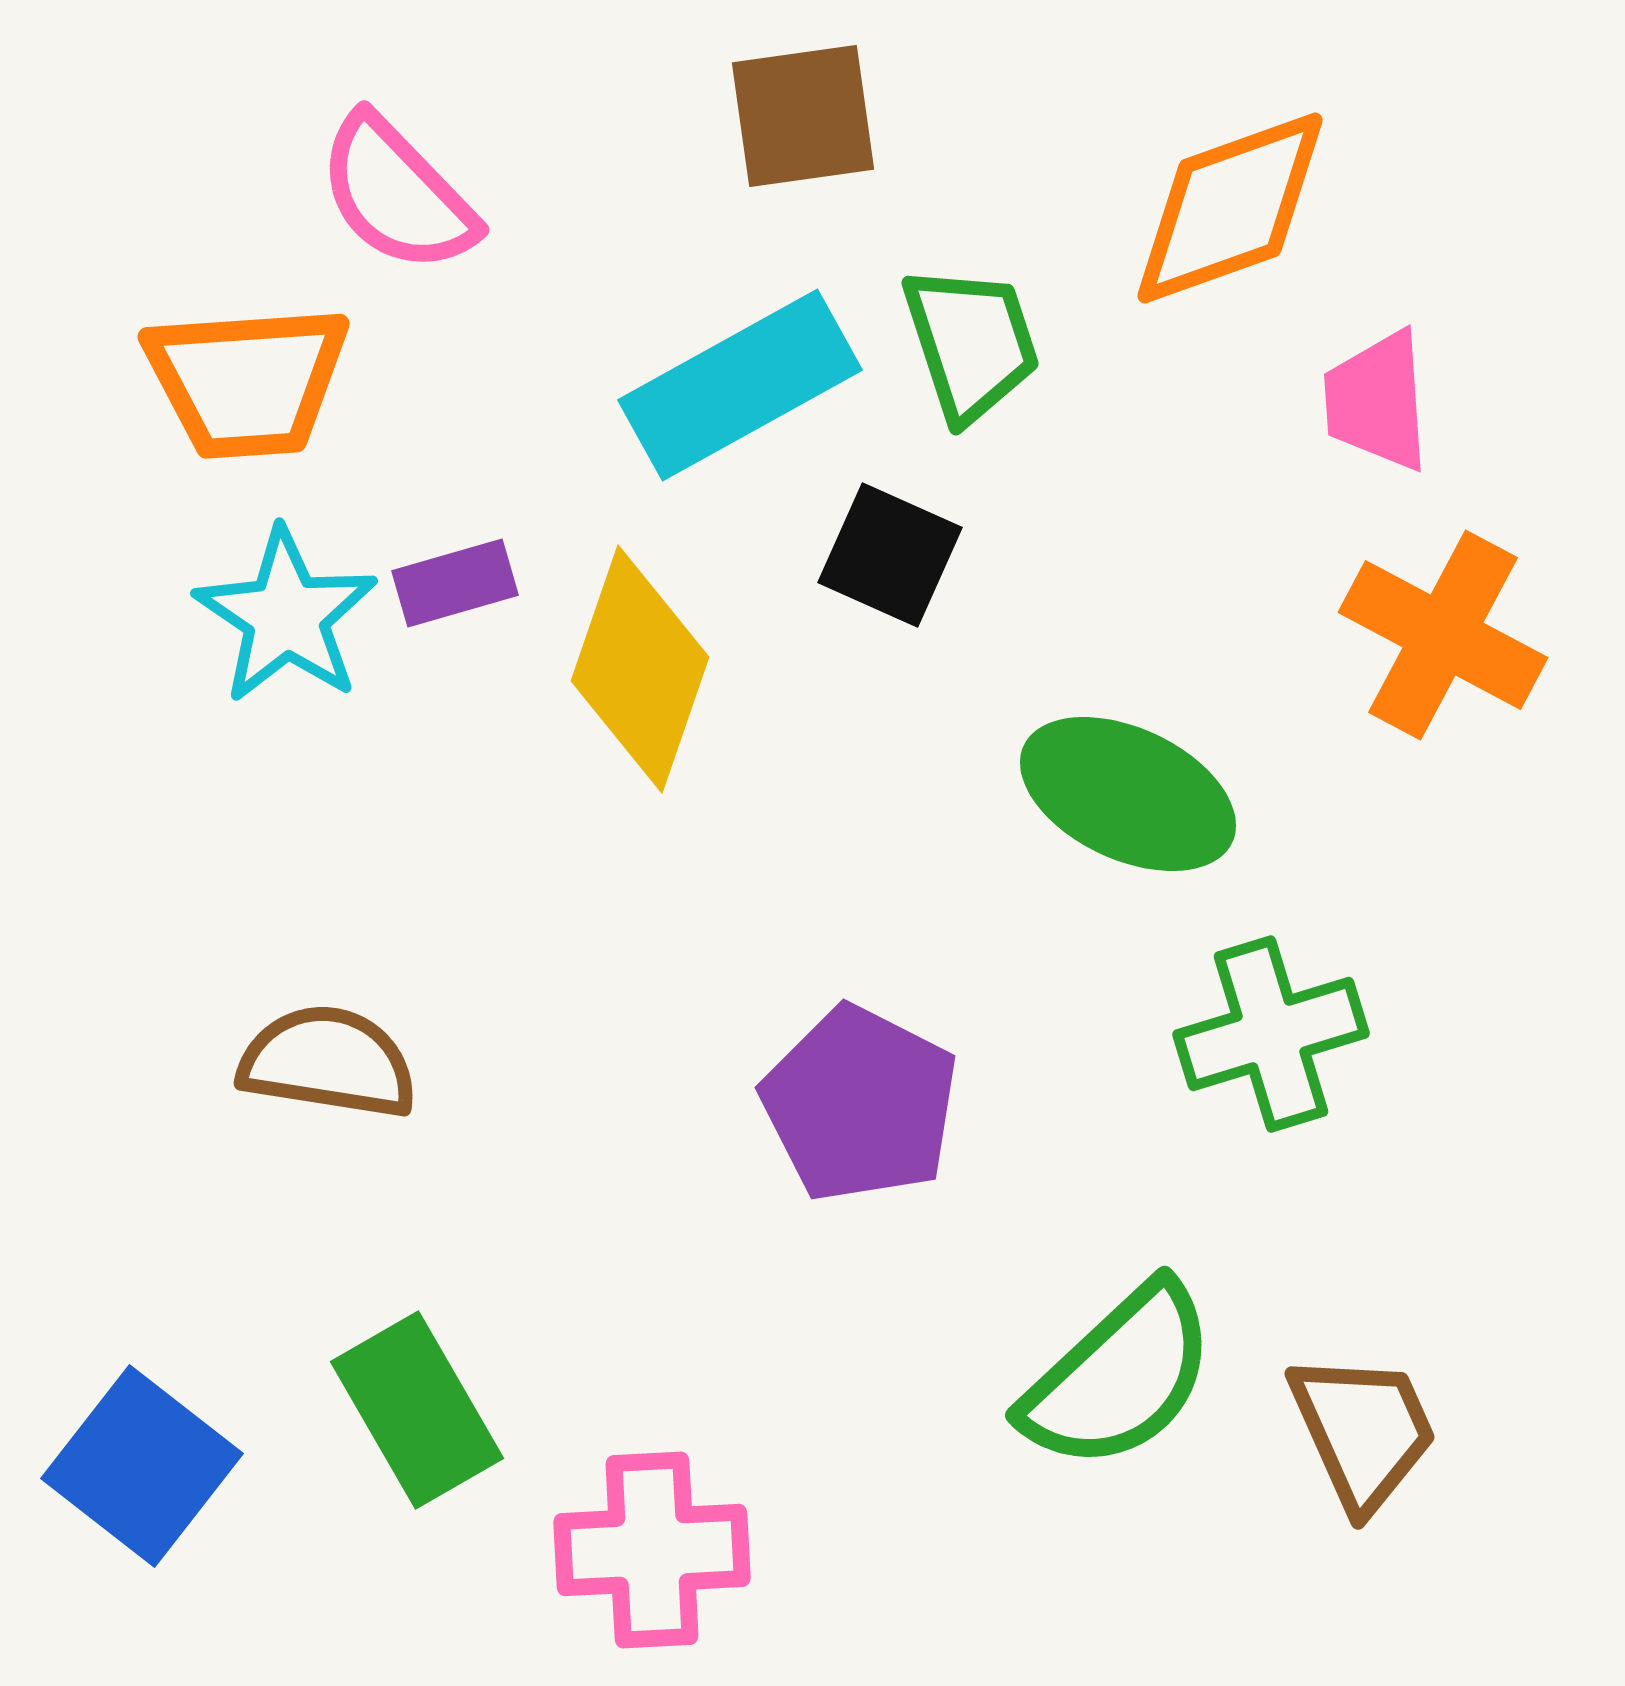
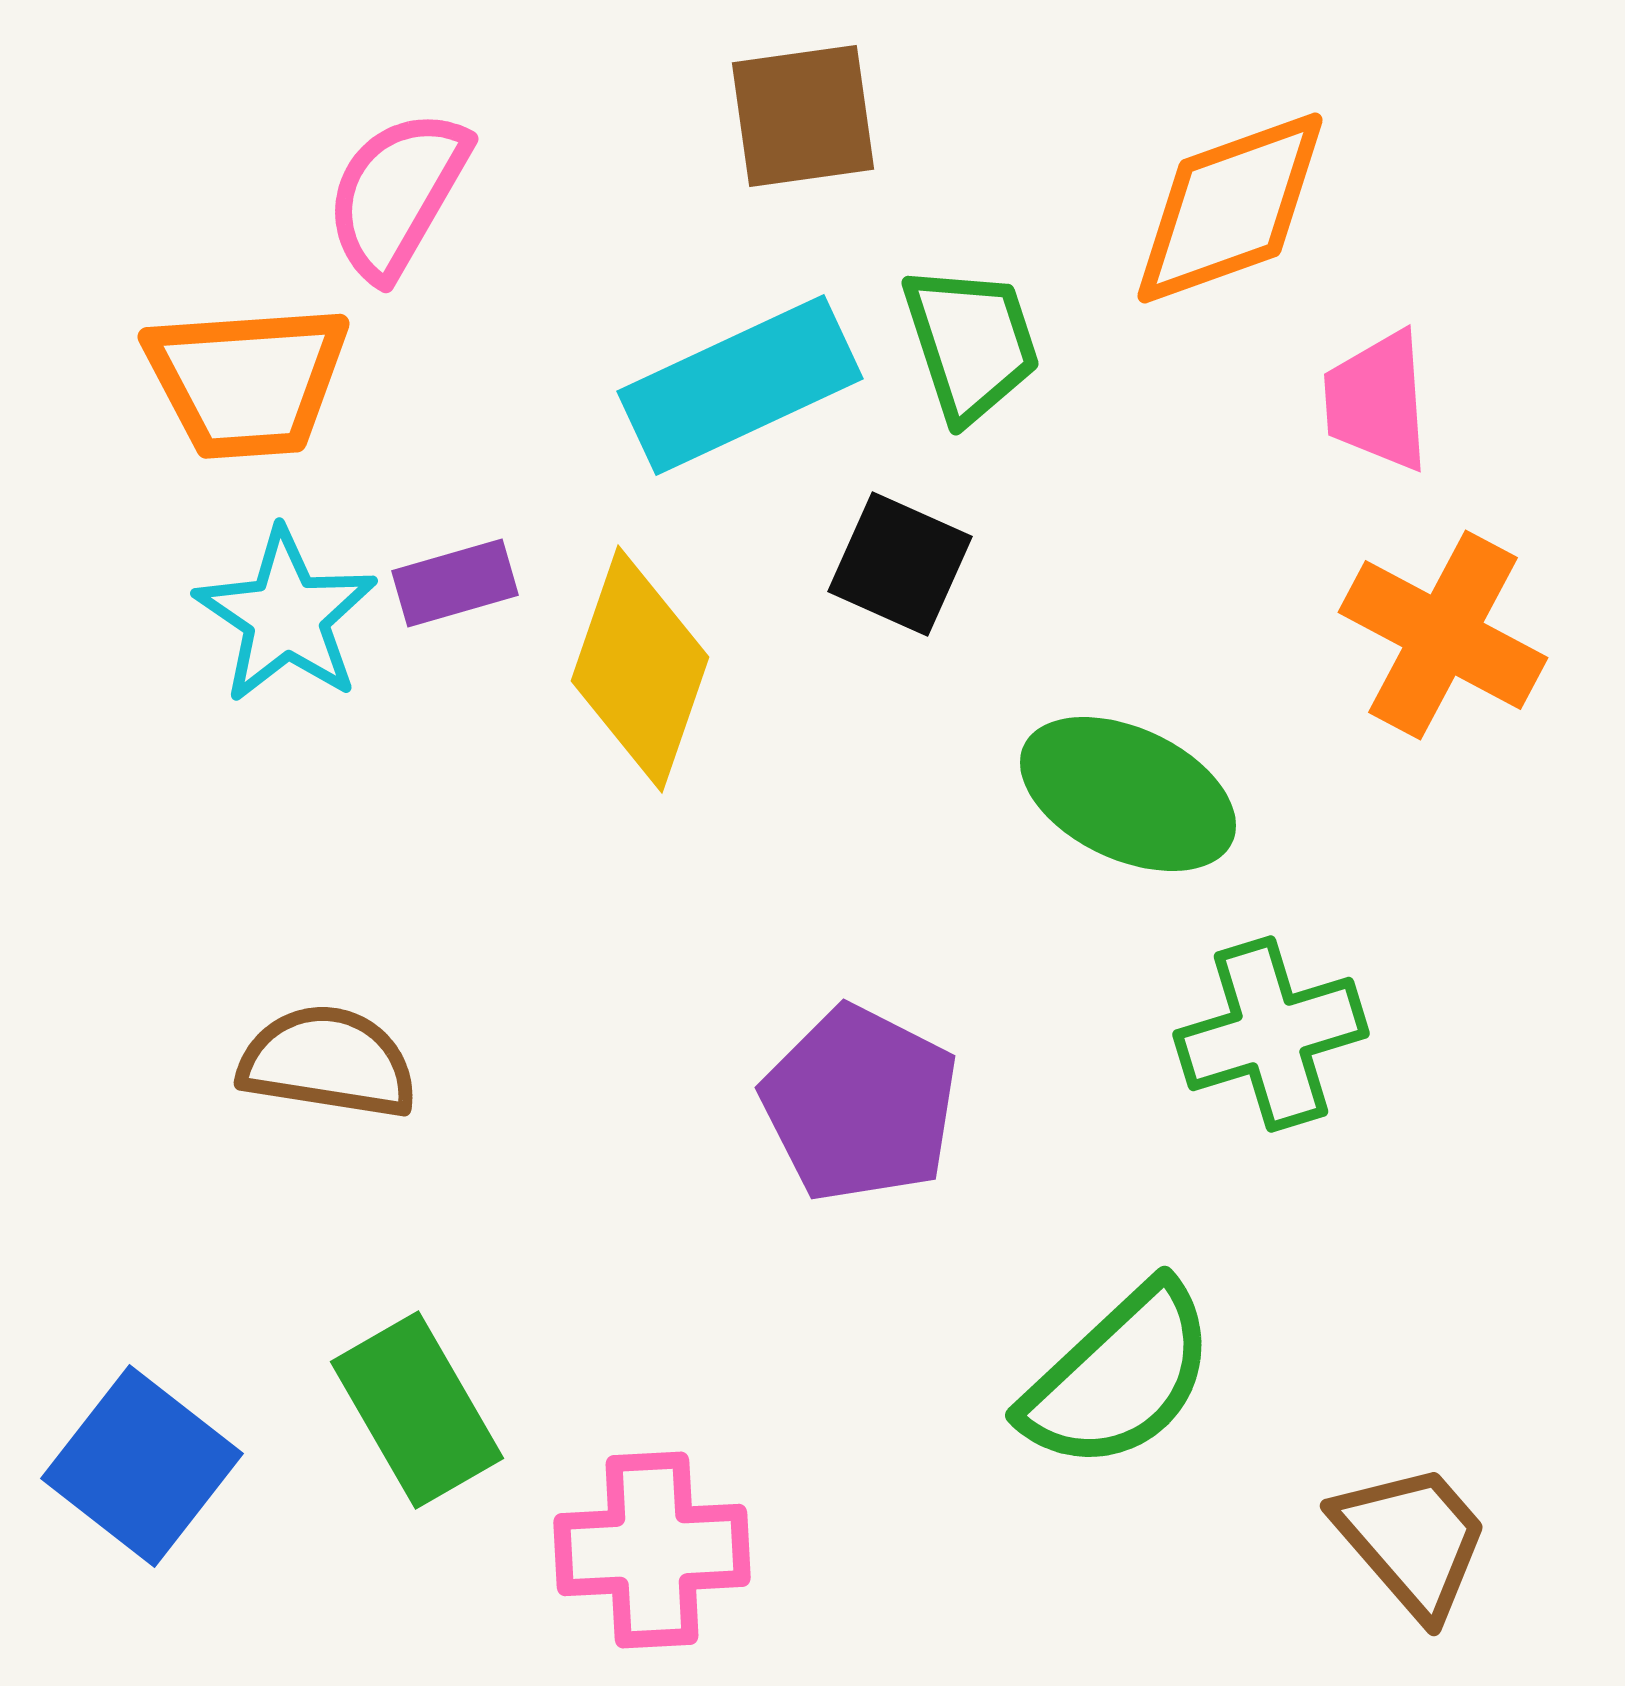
pink semicircle: rotated 74 degrees clockwise
cyan rectangle: rotated 4 degrees clockwise
black square: moved 10 px right, 9 px down
brown trapezoid: moved 49 px right, 109 px down; rotated 17 degrees counterclockwise
